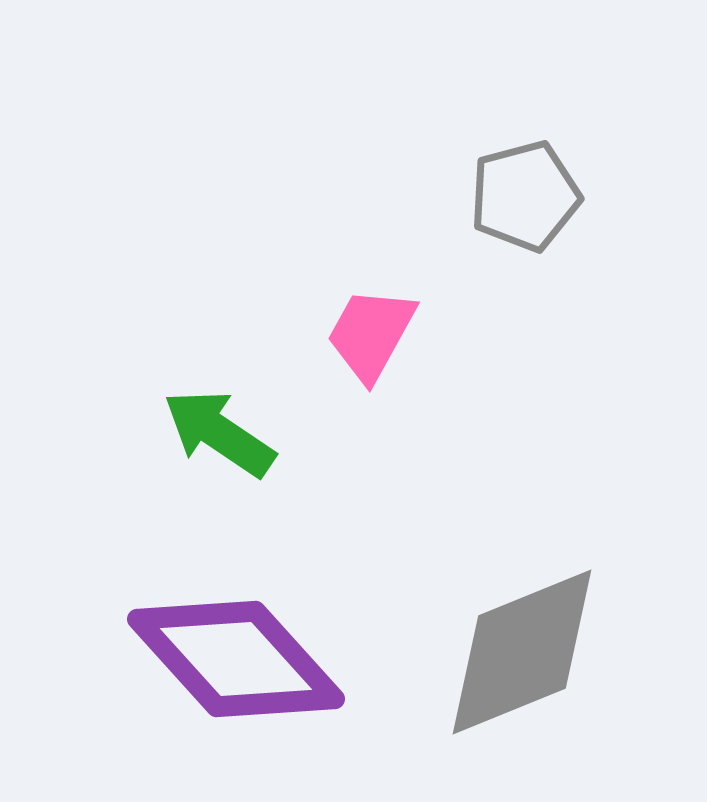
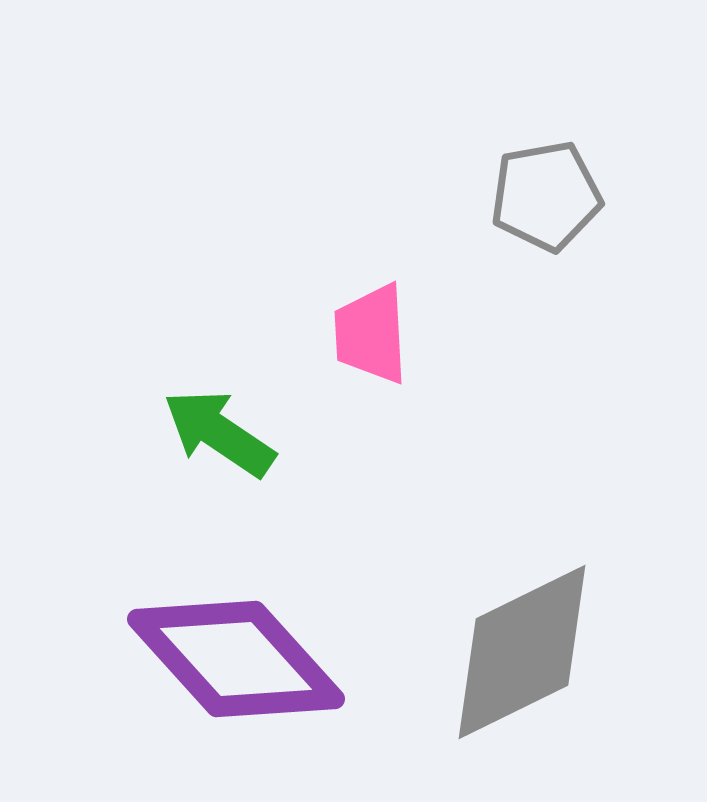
gray pentagon: moved 21 px right; rotated 5 degrees clockwise
pink trapezoid: rotated 32 degrees counterclockwise
gray diamond: rotated 4 degrees counterclockwise
